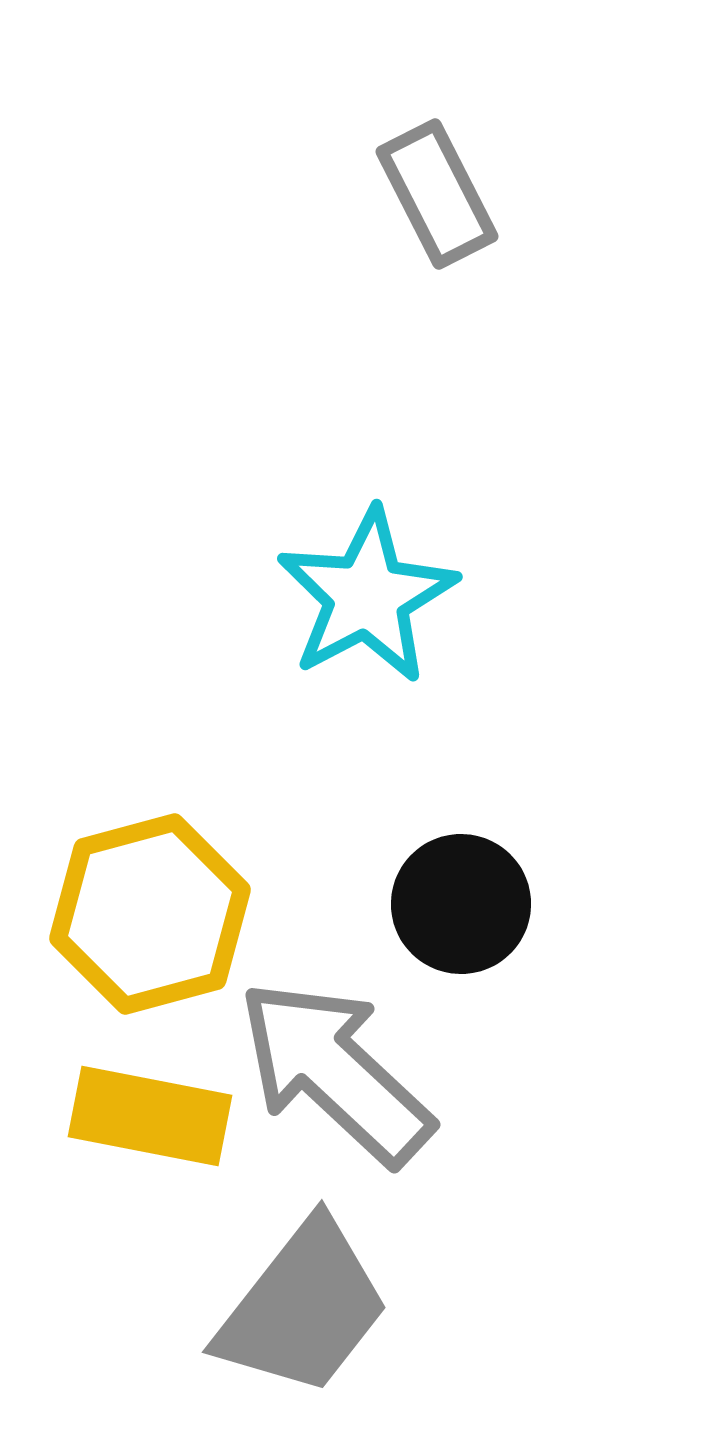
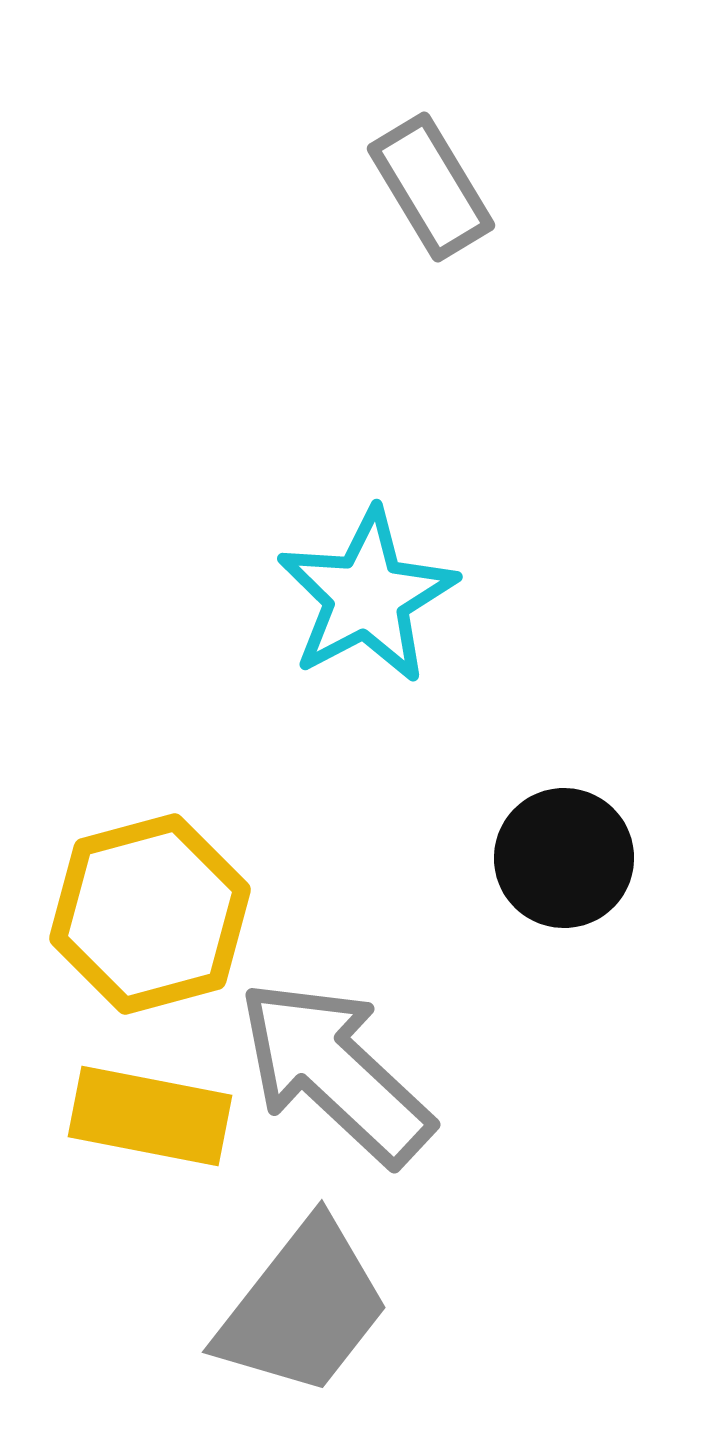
gray rectangle: moved 6 px left, 7 px up; rotated 4 degrees counterclockwise
black circle: moved 103 px right, 46 px up
